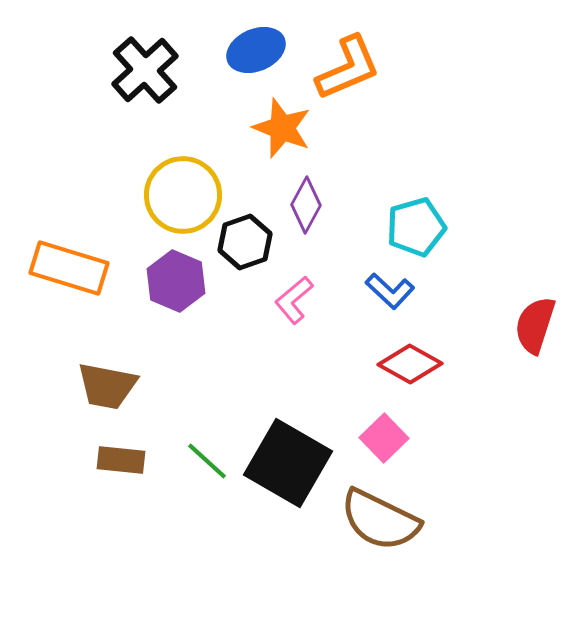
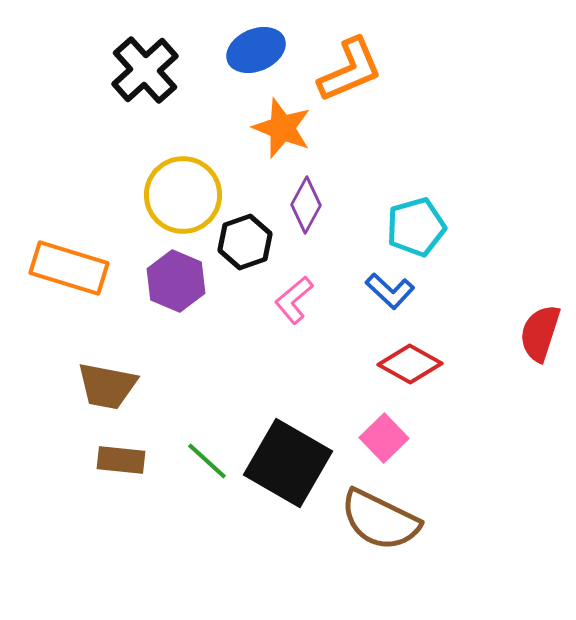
orange L-shape: moved 2 px right, 2 px down
red semicircle: moved 5 px right, 8 px down
